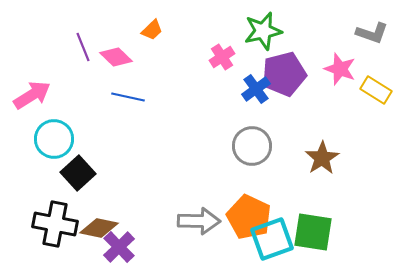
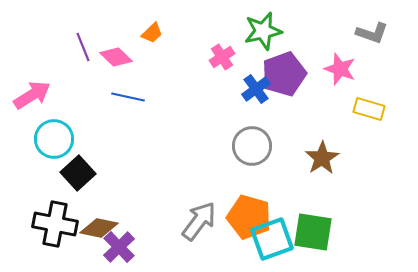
orange trapezoid: moved 3 px down
purple pentagon: rotated 6 degrees counterclockwise
yellow rectangle: moved 7 px left, 19 px down; rotated 16 degrees counterclockwise
orange pentagon: rotated 9 degrees counterclockwise
gray arrow: rotated 54 degrees counterclockwise
